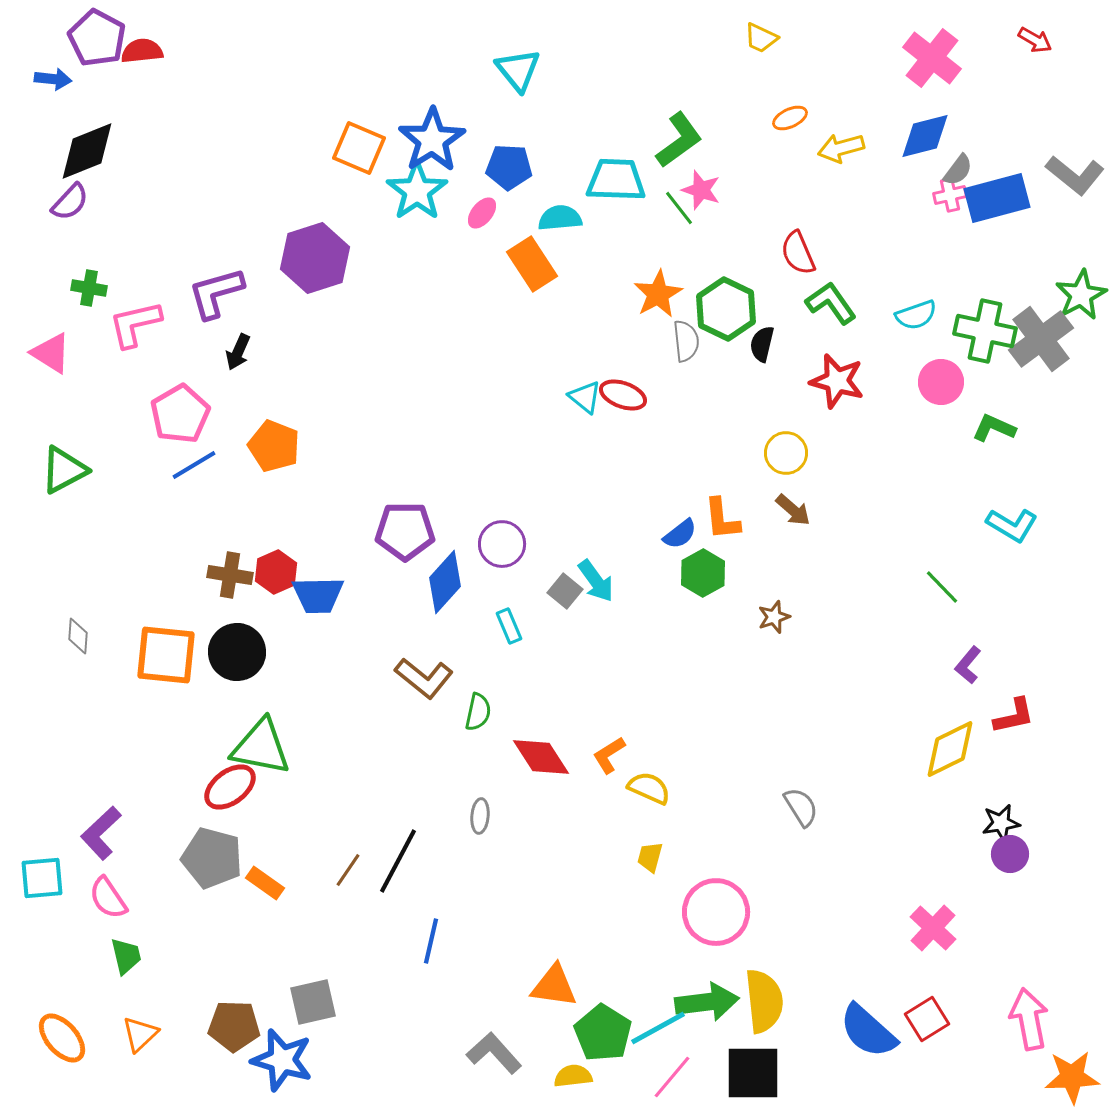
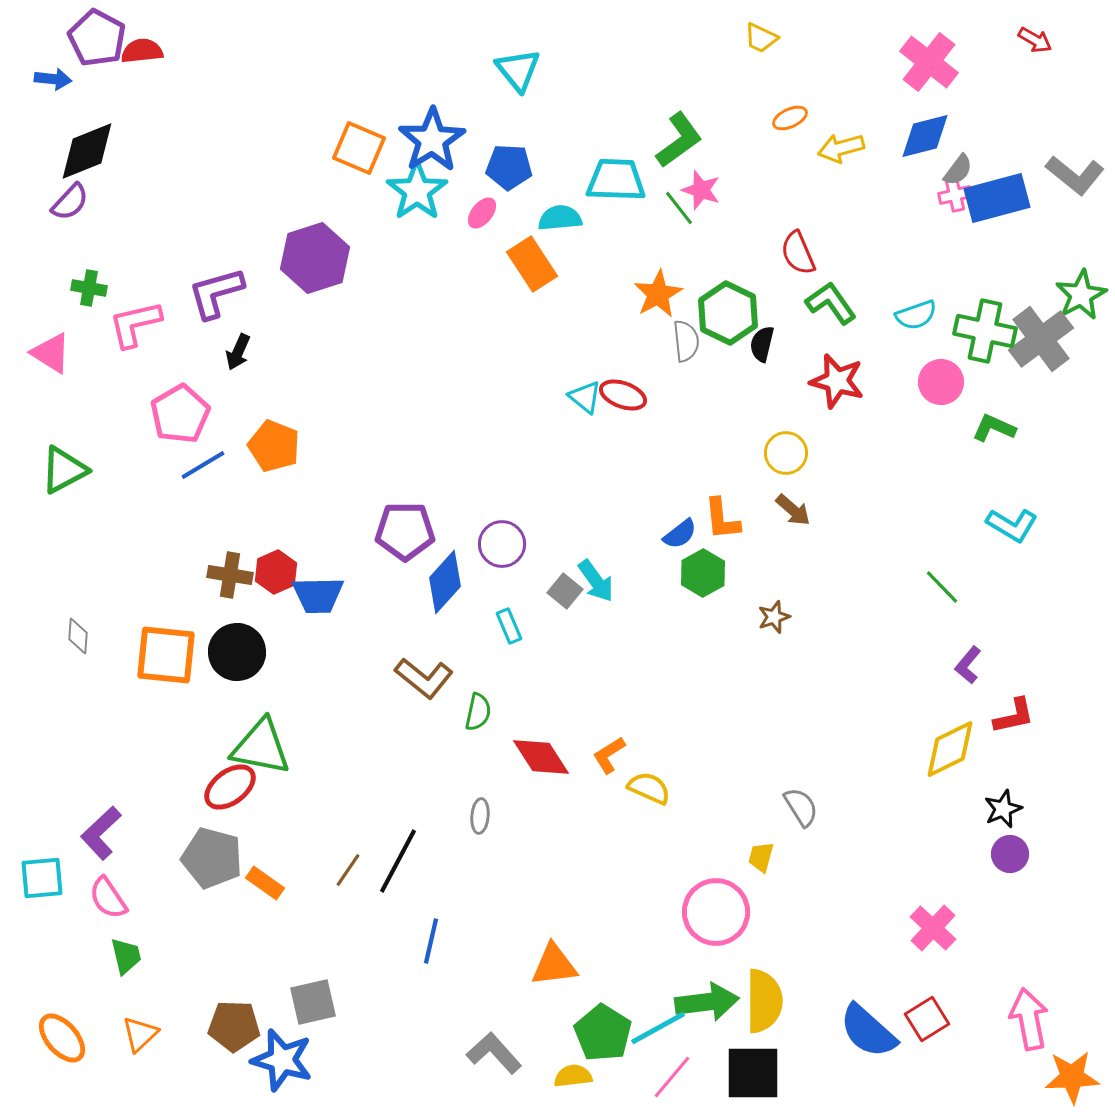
pink cross at (932, 58): moved 3 px left, 4 px down
pink cross at (950, 195): moved 5 px right
green hexagon at (726, 309): moved 2 px right, 4 px down
blue line at (194, 465): moved 9 px right
black star at (1001, 823): moved 2 px right, 14 px up; rotated 12 degrees counterclockwise
yellow trapezoid at (650, 857): moved 111 px right
orange triangle at (554, 986): moved 21 px up; rotated 15 degrees counterclockwise
yellow semicircle at (764, 1001): rotated 6 degrees clockwise
